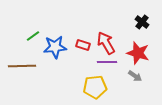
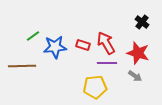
purple line: moved 1 px down
